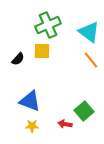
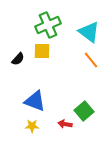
blue triangle: moved 5 px right
